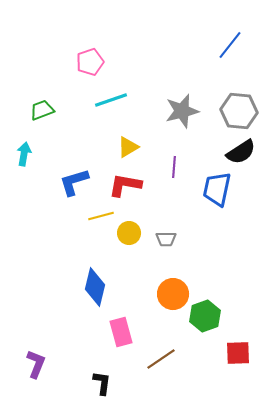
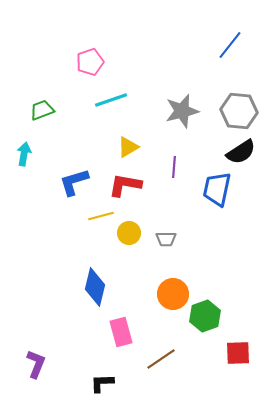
black L-shape: rotated 100 degrees counterclockwise
